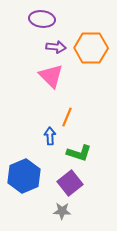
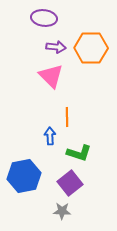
purple ellipse: moved 2 px right, 1 px up
orange line: rotated 24 degrees counterclockwise
blue hexagon: rotated 12 degrees clockwise
